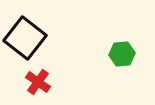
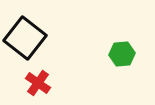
red cross: moved 1 px down
